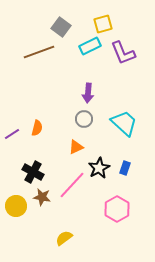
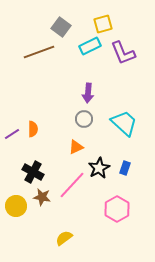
orange semicircle: moved 4 px left, 1 px down; rotated 14 degrees counterclockwise
